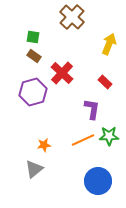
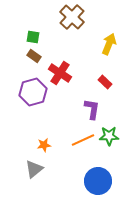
red cross: moved 2 px left; rotated 10 degrees counterclockwise
